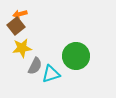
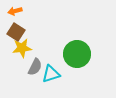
orange arrow: moved 5 px left, 3 px up
brown square: moved 6 px down; rotated 18 degrees counterclockwise
green circle: moved 1 px right, 2 px up
gray semicircle: moved 1 px down
